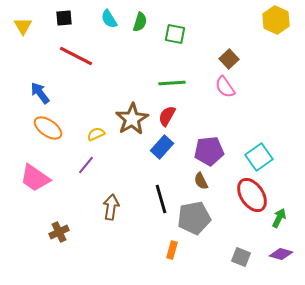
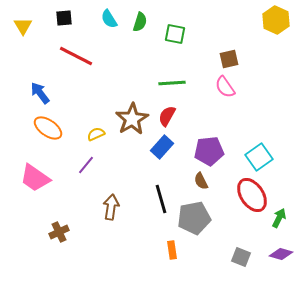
brown square: rotated 30 degrees clockwise
orange rectangle: rotated 24 degrees counterclockwise
